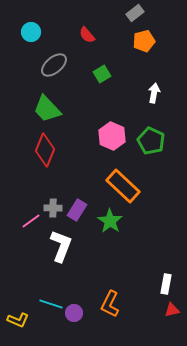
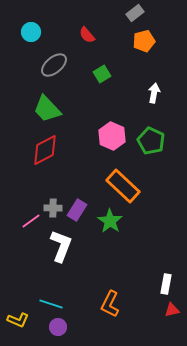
red diamond: rotated 40 degrees clockwise
purple circle: moved 16 px left, 14 px down
